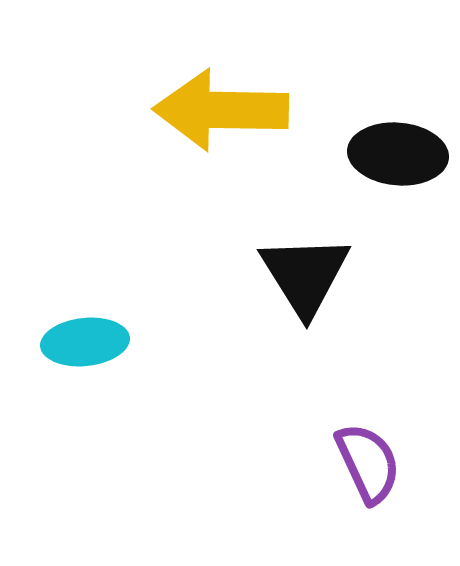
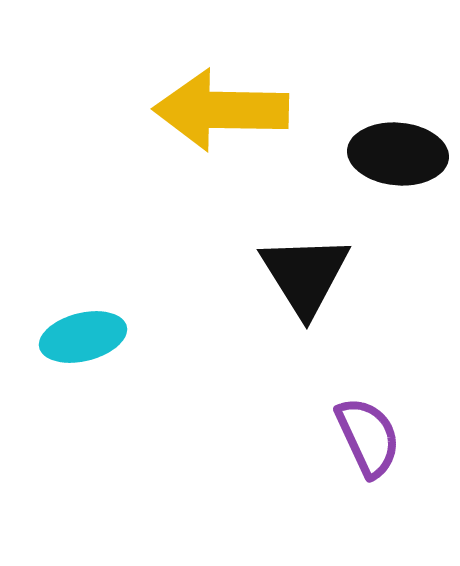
cyan ellipse: moved 2 px left, 5 px up; rotated 8 degrees counterclockwise
purple semicircle: moved 26 px up
